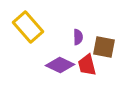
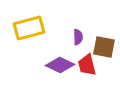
yellow rectangle: moved 1 px right, 1 px down; rotated 64 degrees counterclockwise
